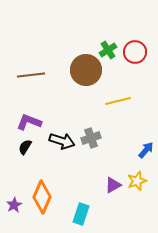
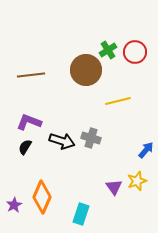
gray cross: rotated 36 degrees clockwise
purple triangle: moved 1 px right, 2 px down; rotated 36 degrees counterclockwise
